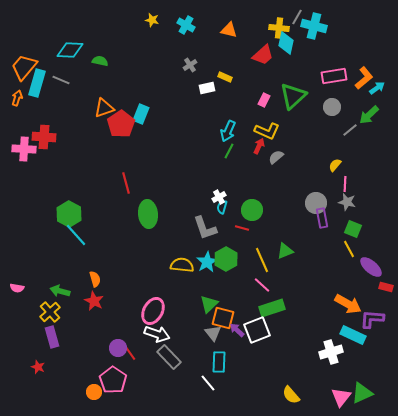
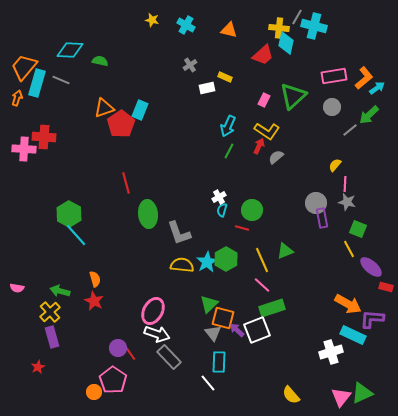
cyan rectangle at (141, 114): moved 1 px left, 4 px up
cyan arrow at (228, 131): moved 5 px up
yellow L-shape at (267, 131): rotated 10 degrees clockwise
cyan semicircle at (222, 207): moved 3 px down
gray L-shape at (205, 228): moved 26 px left, 5 px down
green square at (353, 229): moved 5 px right
red star at (38, 367): rotated 24 degrees clockwise
